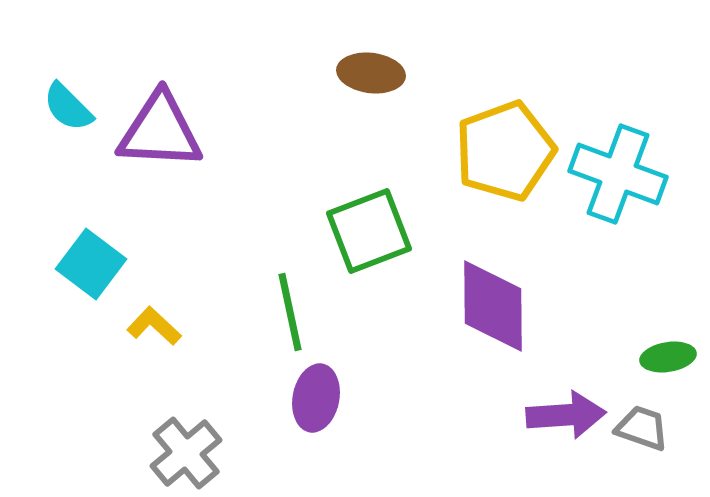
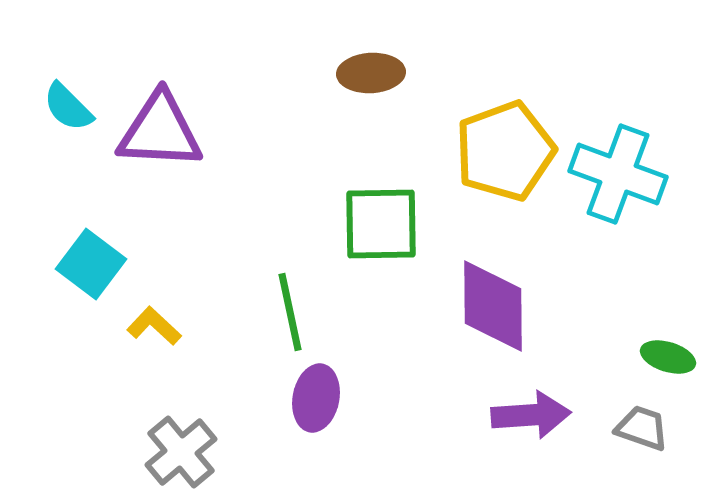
brown ellipse: rotated 10 degrees counterclockwise
green square: moved 12 px right, 7 px up; rotated 20 degrees clockwise
green ellipse: rotated 26 degrees clockwise
purple arrow: moved 35 px left
gray cross: moved 5 px left, 1 px up
